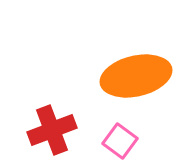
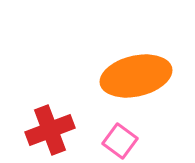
red cross: moved 2 px left
